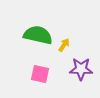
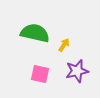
green semicircle: moved 3 px left, 2 px up
purple star: moved 4 px left, 2 px down; rotated 15 degrees counterclockwise
